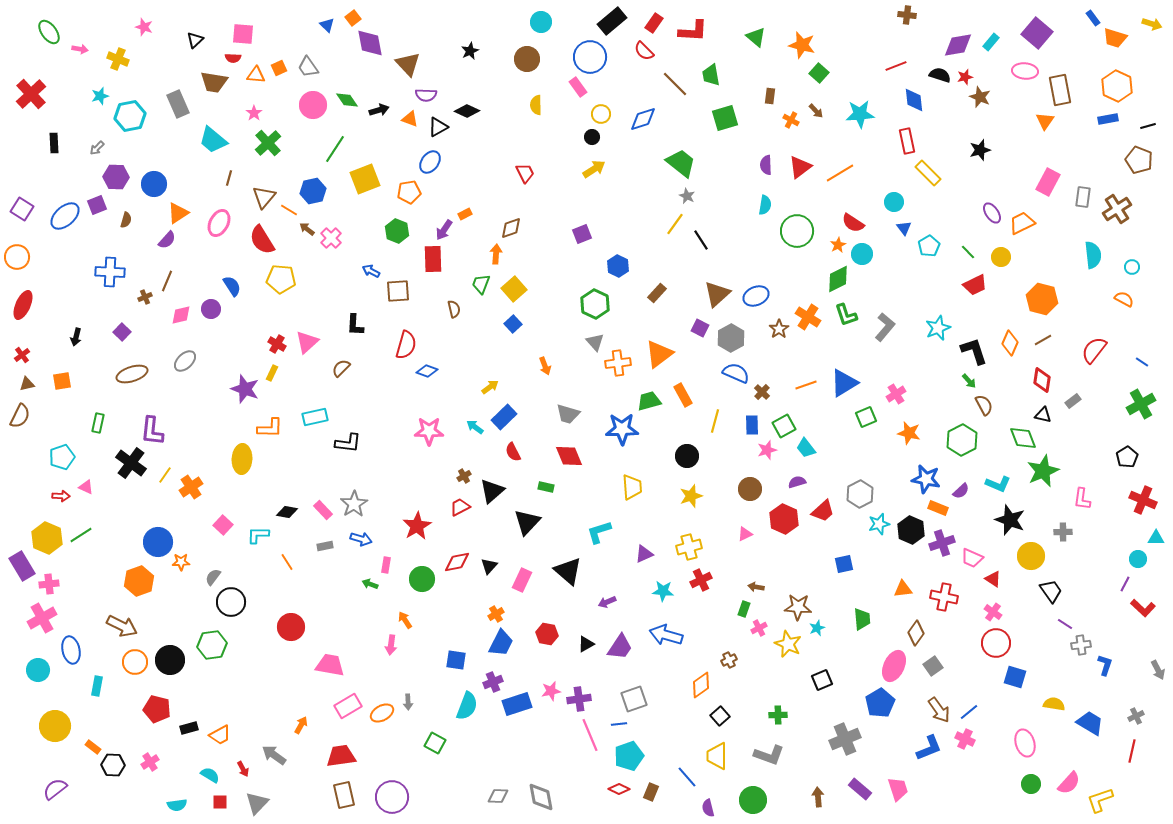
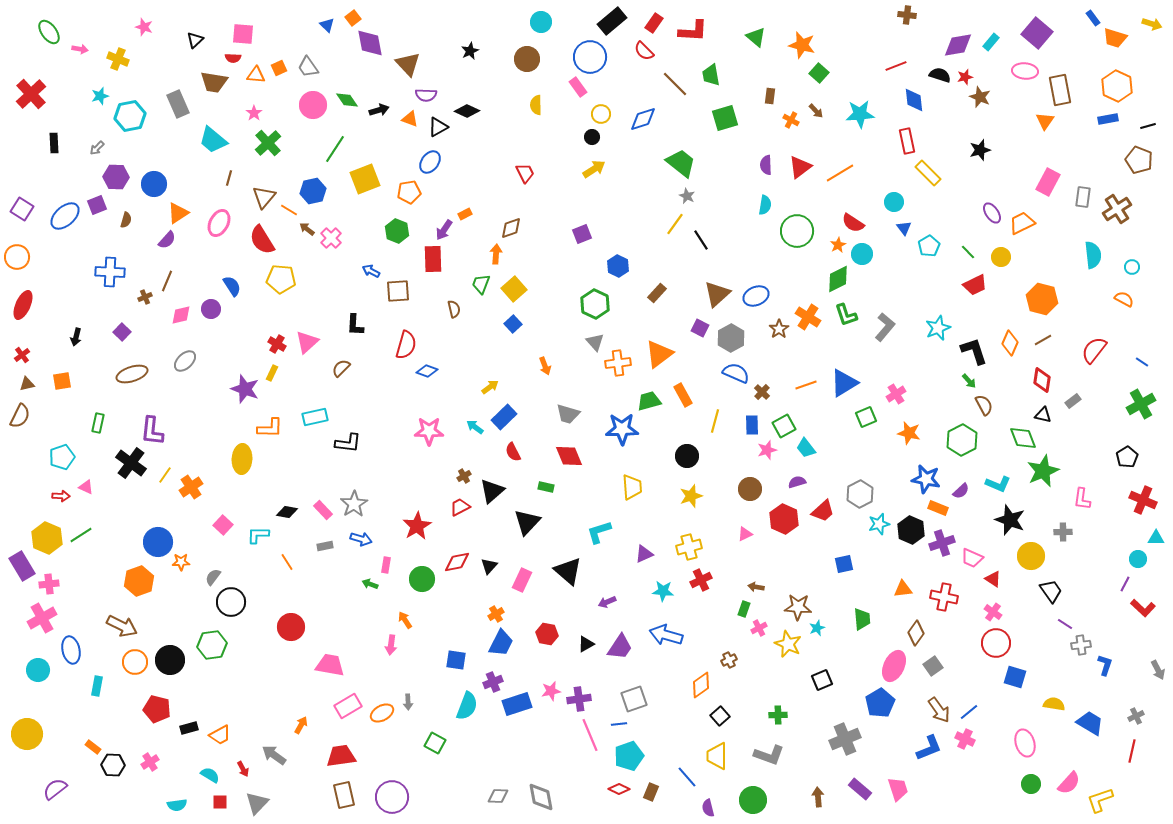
yellow circle at (55, 726): moved 28 px left, 8 px down
